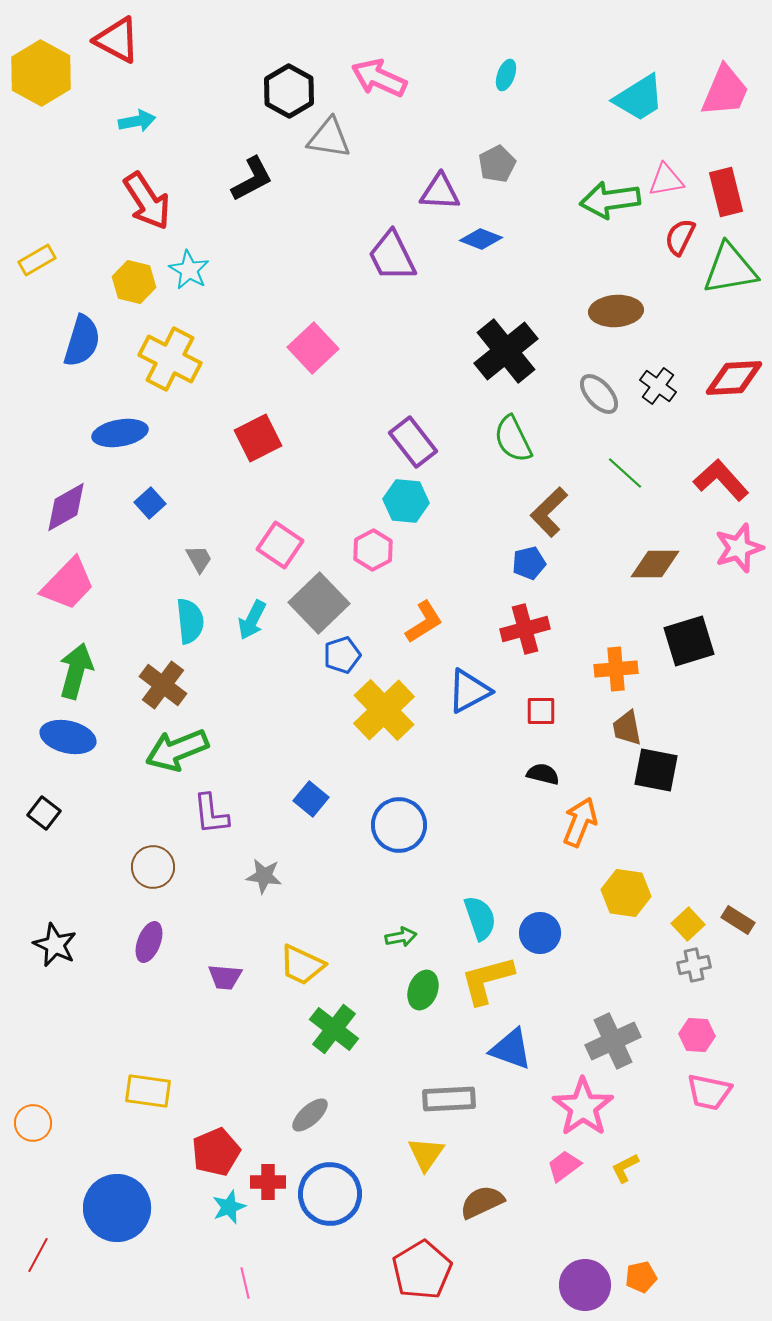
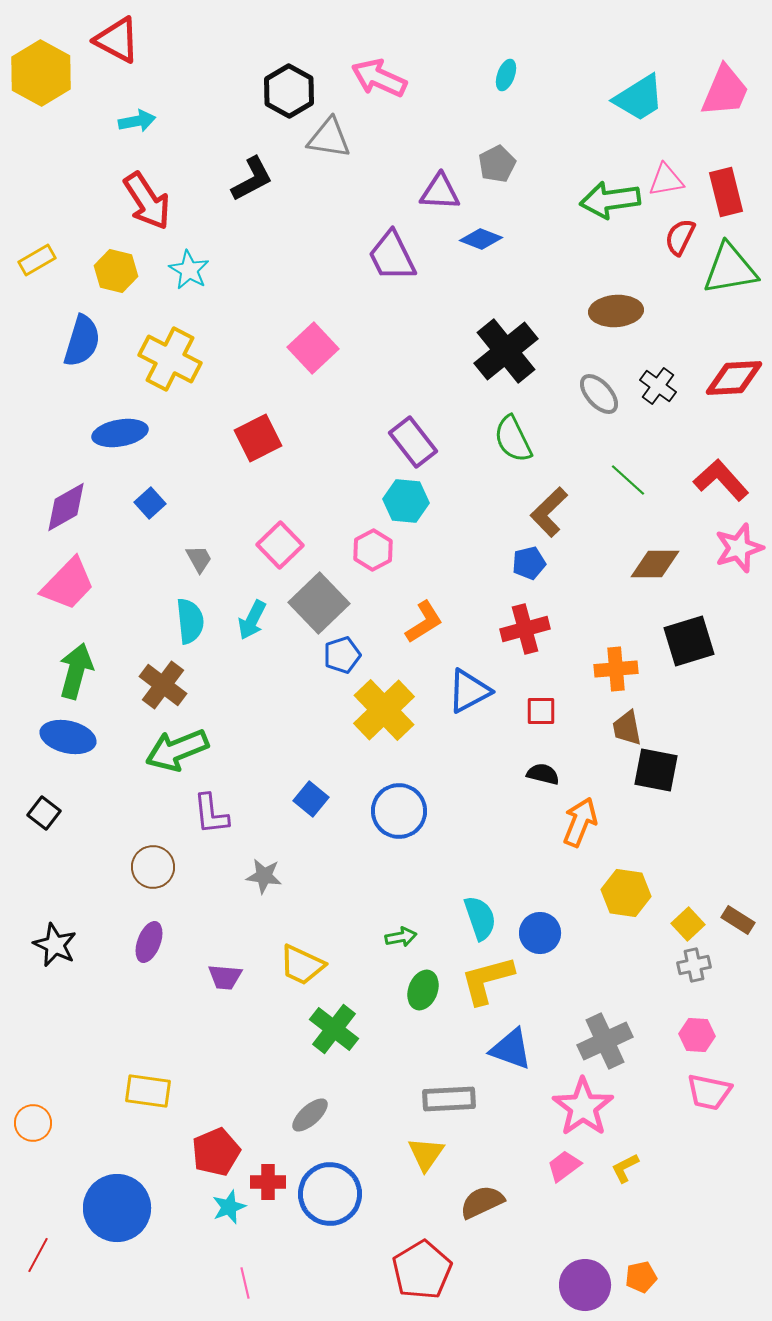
yellow hexagon at (134, 282): moved 18 px left, 11 px up
green line at (625, 473): moved 3 px right, 7 px down
pink square at (280, 545): rotated 12 degrees clockwise
blue circle at (399, 825): moved 14 px up
gray cross at (613, 1041): moved 8 px left
